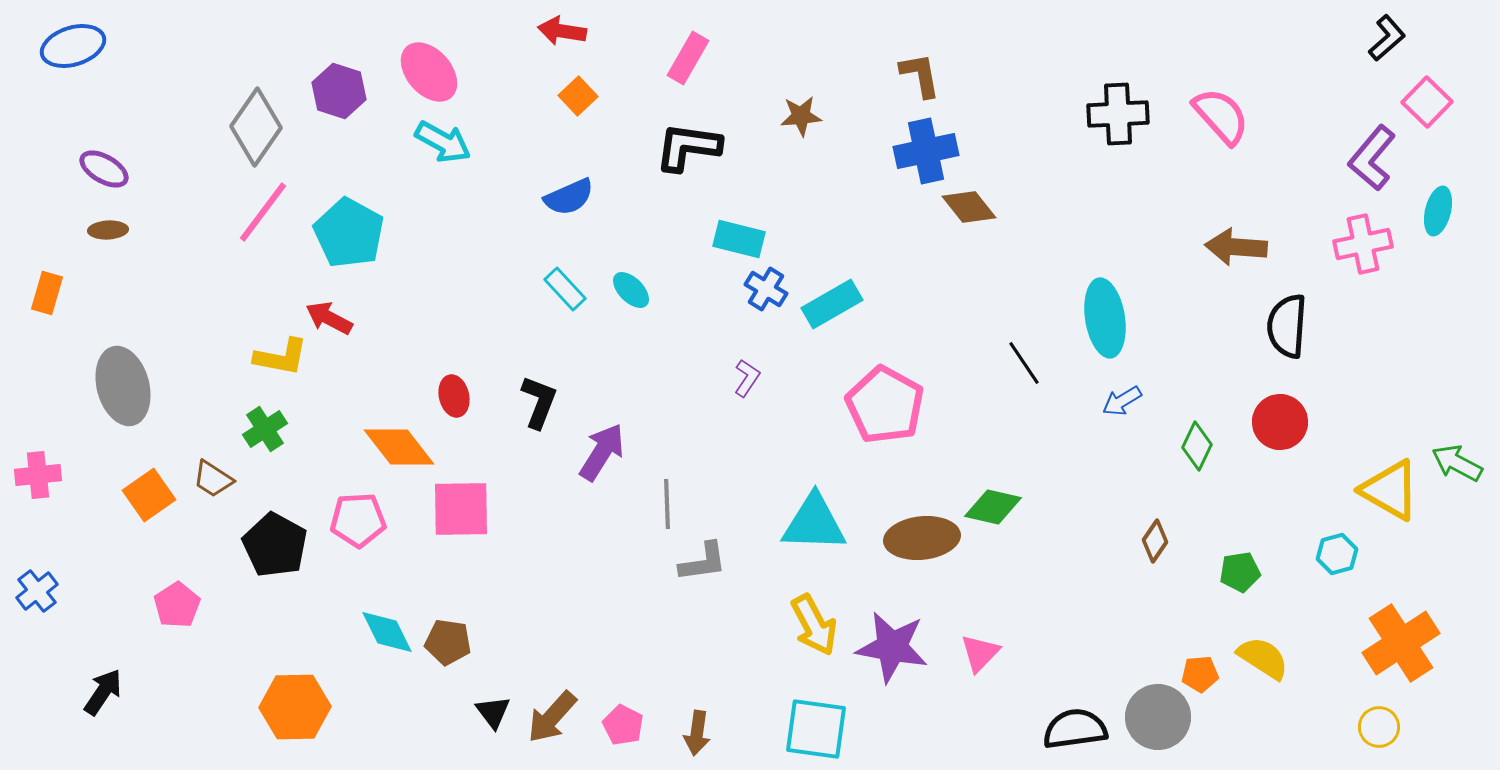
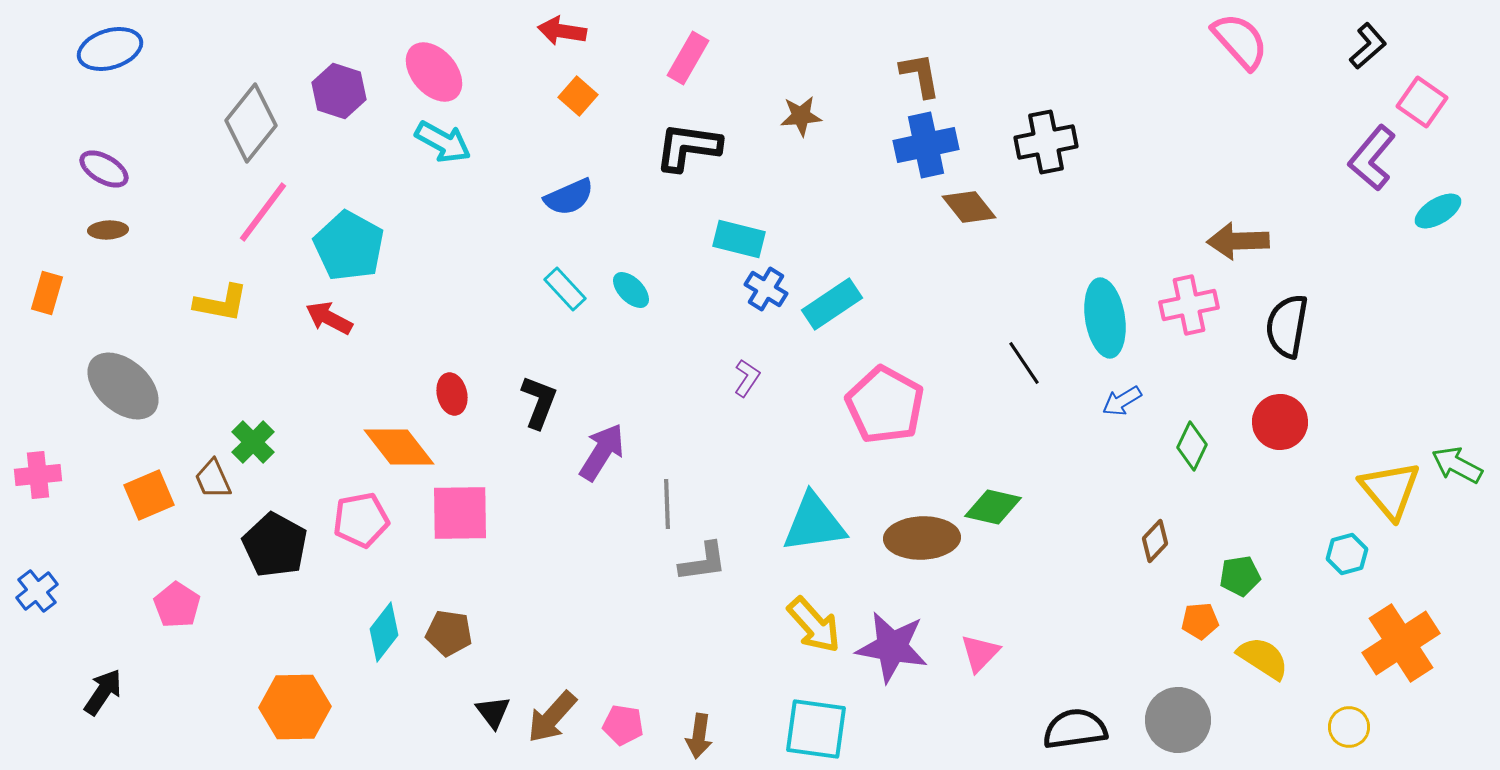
black L-shape at (1387, 38): moved 19 px left, 8 px down
blue ellipse at (73, 46): moved 37 px right, 3 px down
pink ellipse at (429, 72): moved 5 px right
orange square at (578, 96): rotated 6 degrees counterclockwise
pink square at (1427, 102): moved 5 px left; rotated 9 degrees counterclockwise
black cross at (1118, 114): moved 72 px left, 28 px down; rotated 8 degrees counterclockwise
pink semicircle at (1221, 116): moved 19 px right, 75 px up
gray diamond at (256, 127): moved 5 px left, 4 px up; rotated 4 degrees clockwise
blue cross at (926, 151): moved 6 px up
cyan ellipse at (1438, 211): rotated 45 degrees clockwise
cyan pentagon at (349, 233): moved 13 px down
pink cross at (1363, 244): moved 174 px left, 61 px down
brown arrow at (1236, 247): moved 2 px right, 6 px up; rotated 6 degrees counterclockwise
cyan rectangle at (832, 304): rotated 4 degrees counterclockwise
black semicircle at (1287, 326): rotated 6 degrees clockwise
yellow L-shape at (281, 357): moved 60 px left, 54 px up
gray ellipse at (123, 386): rotated 34 degrees counterclockwise
red ellipse at (454, 396): moved 2 px left, 2 px up
green cross at (265, 429): moved 12 px left, 13 px down; rotated 12 degrees counterclockwise
green diamond at (1197, 446): moved 5 px left
green arrow at (1457, 463): moved 2 px down
brown trapezoid at (213, 479): rotated 33 degrees clockwise
yellow triangle at (1390, 490): rotated 20 degrees clockwise
orange square at (149, 495): rotated 12 degrees clockwise
pink square at (461, 509): moved 1 px left, 4 px down
pink pentagon at (358, 520): moved 3 px right; rotated 8 degrees counterclockwise
cyan triangle at (814, 523): rotated 10 degrees counterclockwise
brown ellipse at (922, 538): rotated 4 degrees clockwise
brown diamond at (1155, 541): rotated 9 degrees clockwise
cyan hexagon at (1337, 554): moved 10 px right
green pentagon at (1240, 572): moved 4 px down
pink pentagon at (177, 605): rotated 6 degrees counterclockwise
yellow arrow at (814, 625): rotated 14 degrees counterclockwise
cyan diamond at (387, 632): moved 3 px left; rotated 64 degrees clockwise
brown pentagon at (448, 642): moved 1 px right, 9 px up
orange pentagon at (1200, 674): moved 53 px up
gray circle at (1158, 717): moved 20 px right, 3 px down
pink pentagon at (623, 725): rotated 18 degrees counterclockwise
yellow circle at (1379, 727): moved 30 px left
brown arrow at (697, 733): moved 2 px right, 3 px down
